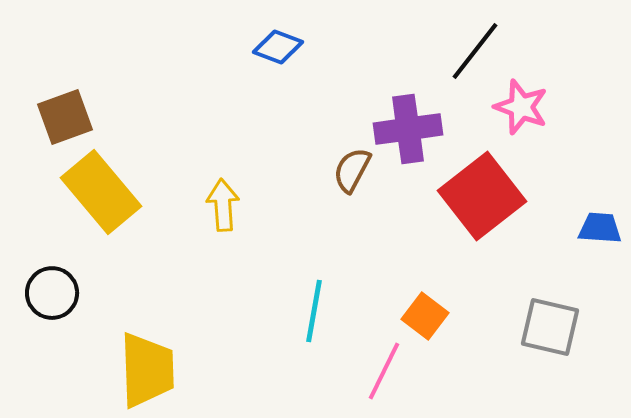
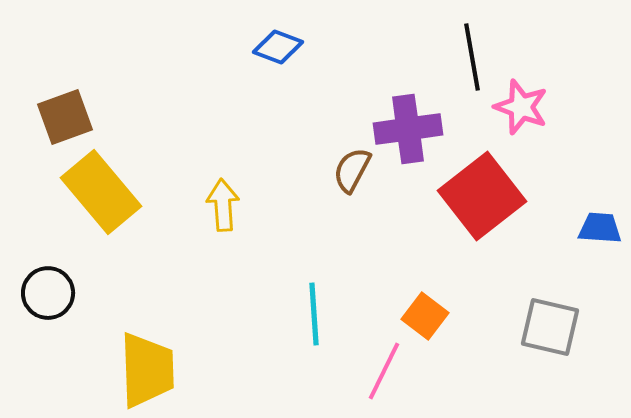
black line: moved 3 px left, 6 px down; rotated 48 degrees counterclockwise
black circle: moved 4 px left
cyan line: moved 3 px down; rotated 14 degrees counterclockwise
